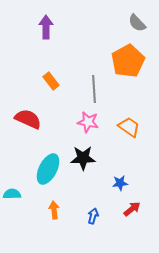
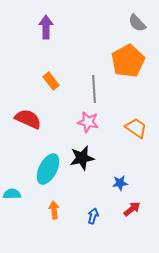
orange trapezoid: moved 7 px right, 1 px down
black star: moved 1 px left; rotated 10 degrees counterclockwise
